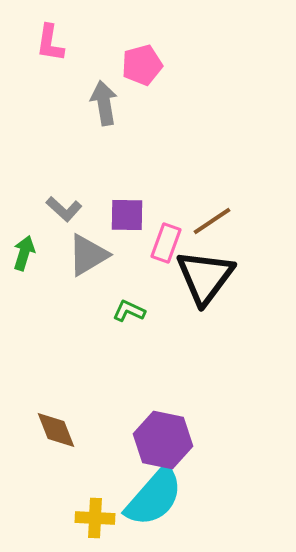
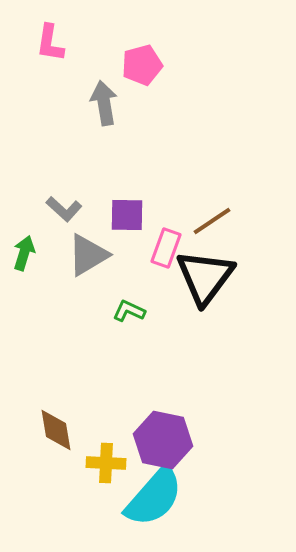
pink rectangle: moved 5 px down
brown diamond: rotated 12 degrees clockwise
yellow cross: moved 11 px right, 55 px up
